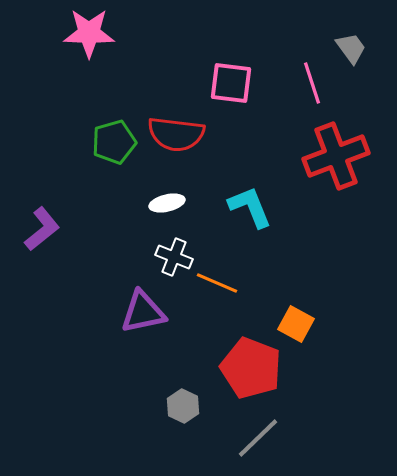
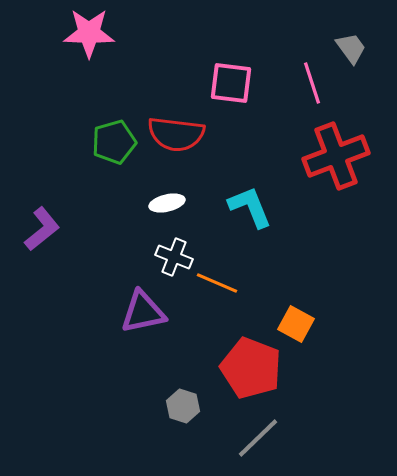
gray hexagon: rotated 8 degrees counterclockwise
